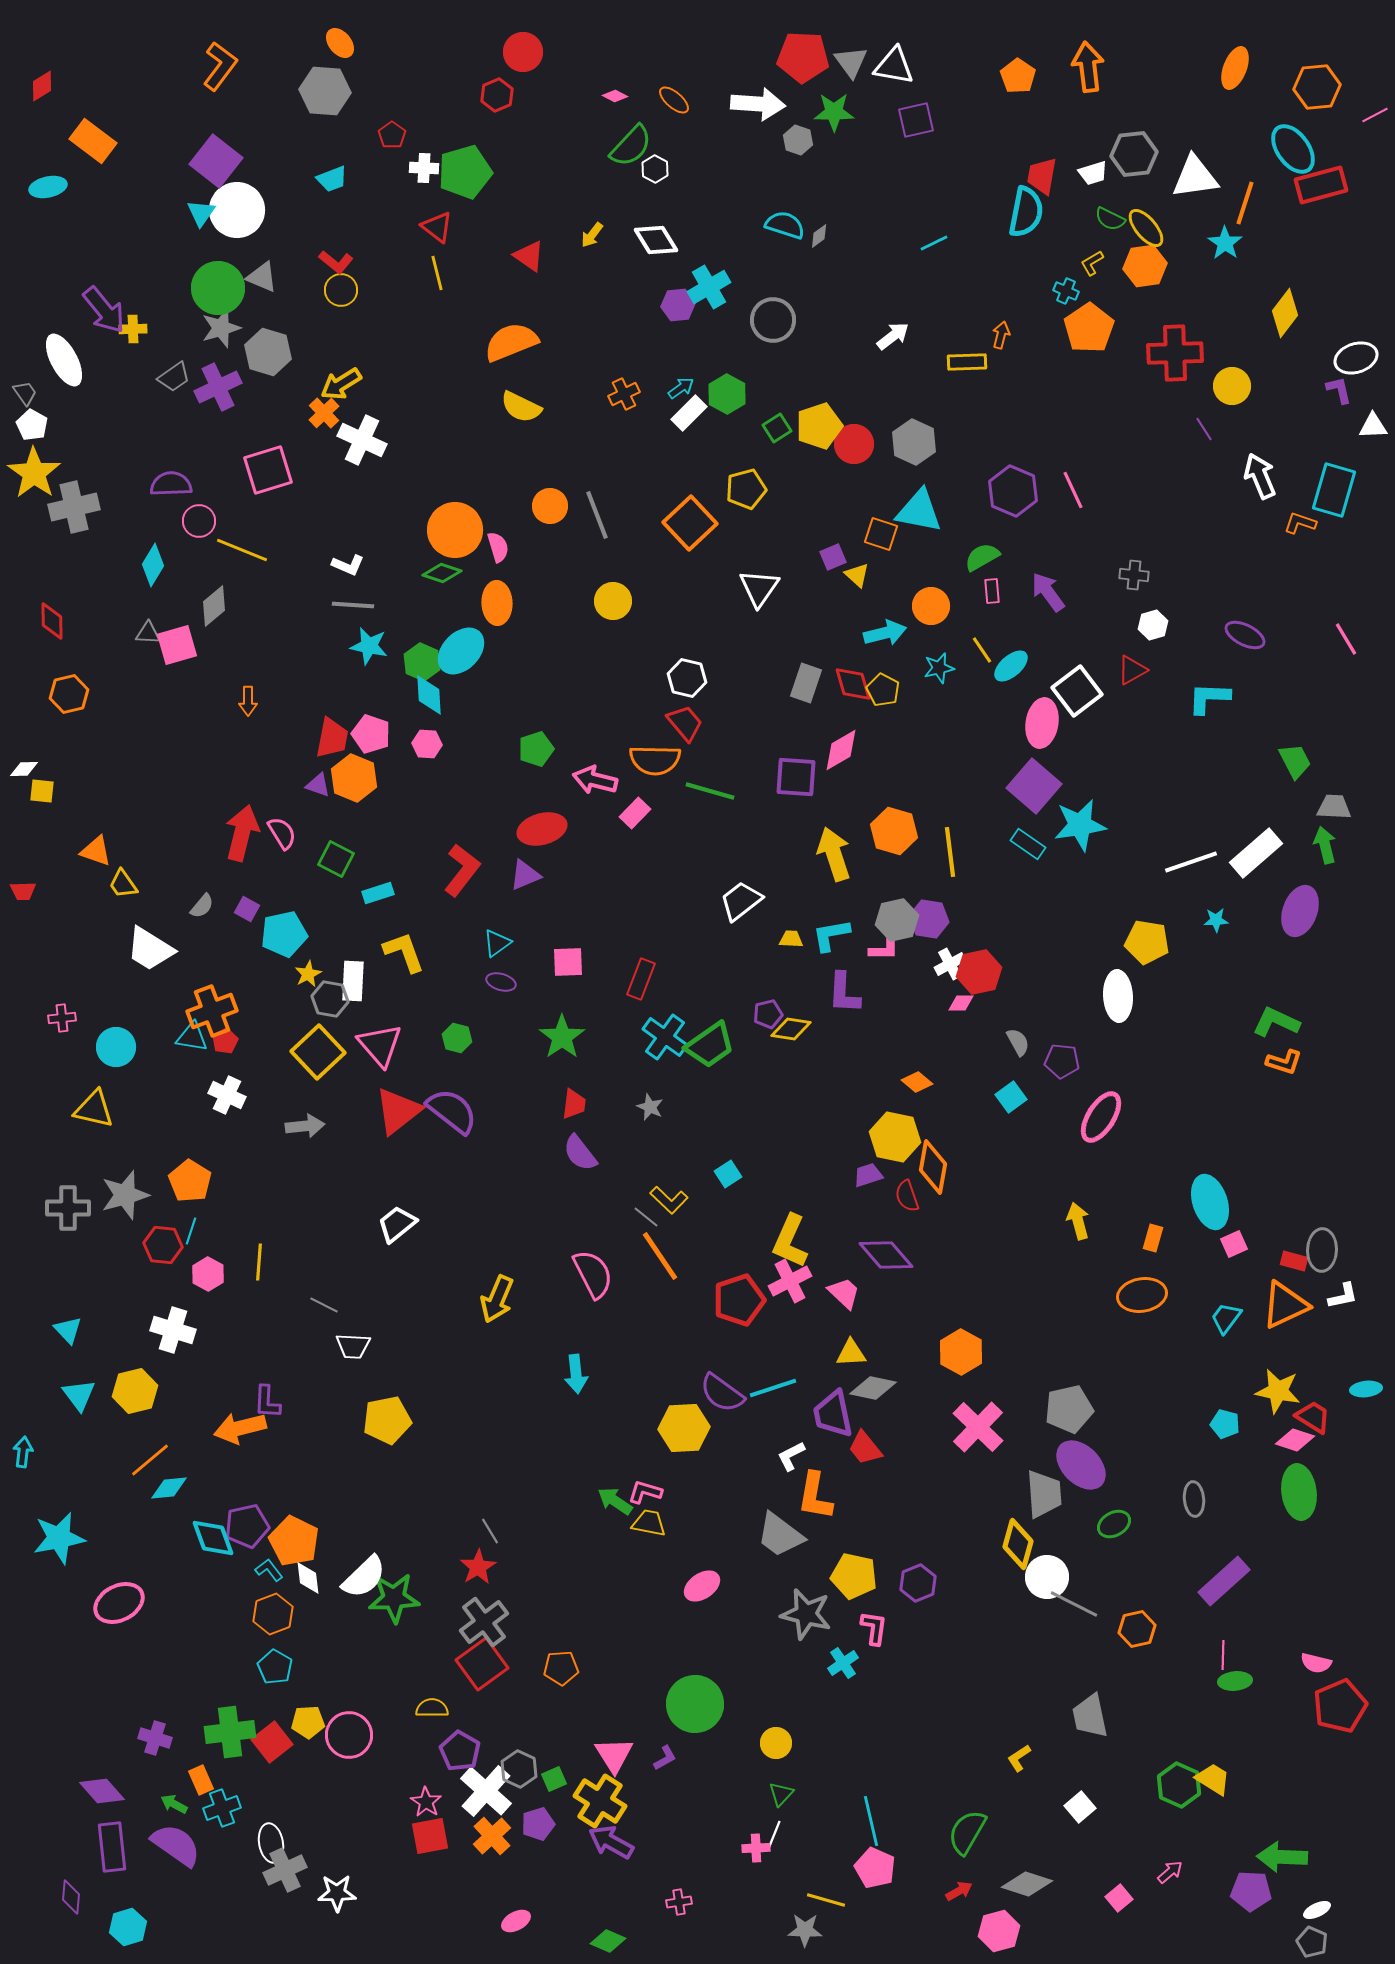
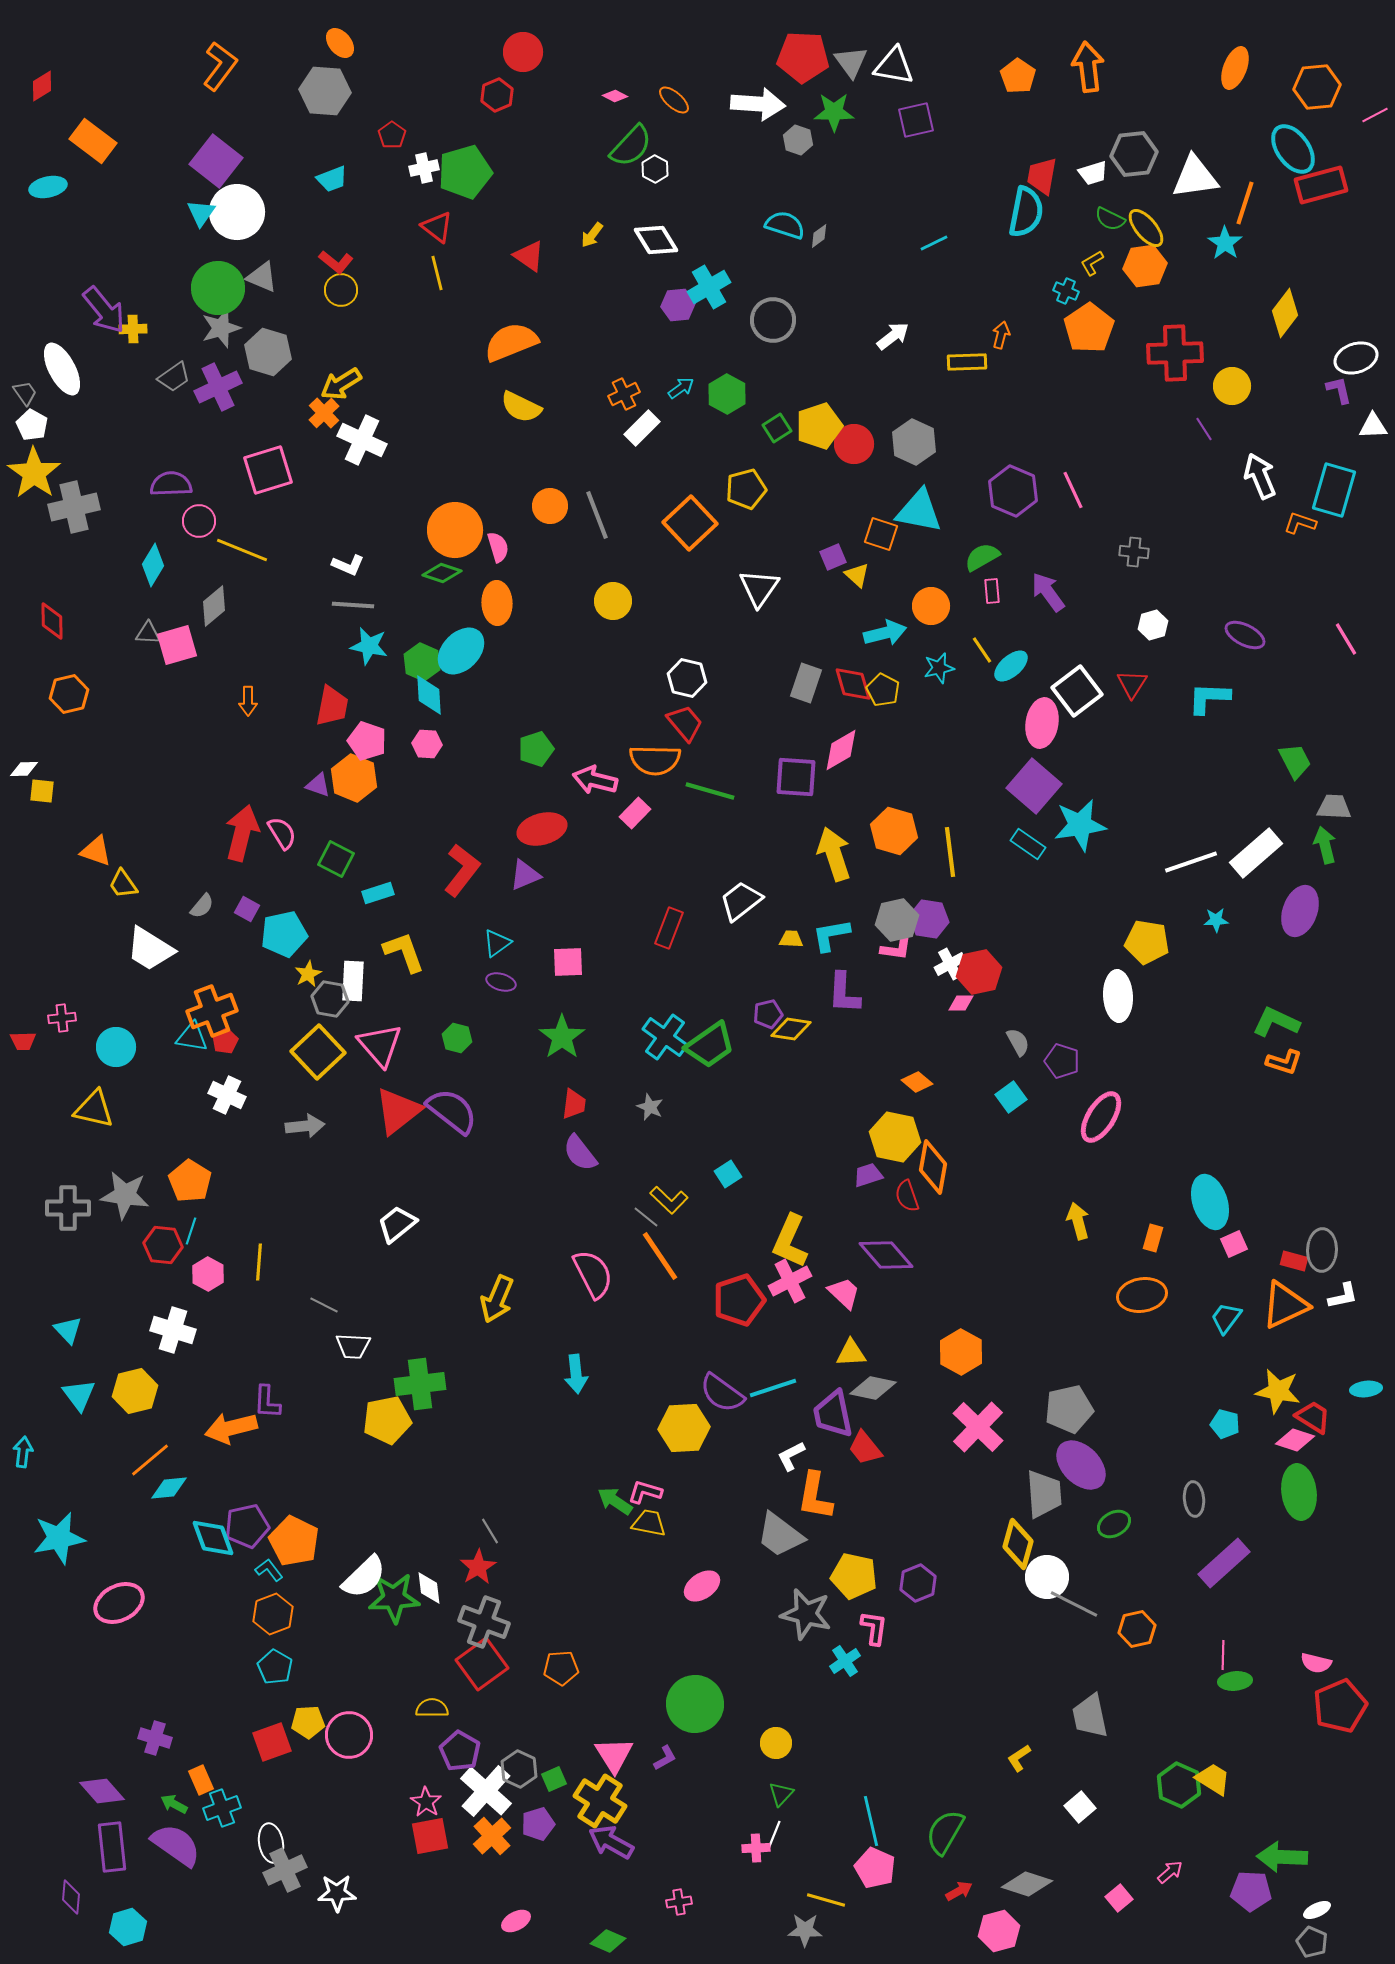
white cross at (424, 168): rotated 16 degrees counterclockwise
white circle at (237, 210): moved 2 px down
white ellipse at (64, 360): moved 2 px left, 9 px down
white rectangle at (689, 413): moved 47 px left, 15 px down
gray cross at (1134, 575): moved 23 px up
red triangle at (1132, 670): moved 14 px down; rotated 28 degrees counterclockwise
pink pentagon at (371, 734): moved 4 px left, 7 px down
red trapezoid at (332, 738): moved 32 px up
red trapezoid at (23, 891): moved 150 px down
pink L-shape at (884, 949): moved 12 px right; rotated 8 degrees clockwise
red rectangle at (641, 979): moved 28 px right, 51 px up
purple pentagon at (1062, 1061): rotated 12 degrees clockwise
gray star at (125, 1195): rotated 24 degrees clockwise
orange arrow at (240, 1428): moved 9 px left
white diamond at (308, 1578): moved 121 px right, 10 px down
purple rectangle at (1224, 1581): moved 18 px up
gray cross at (484, 1622): rotated 33 degrees counterclockwise
cyan cross at (843, 1663): moved 2 px right, 2 px up
green cross at (230, 1732): moved 190 px right, 348 px up
red square at (272, 1742): rotated 18 degrees clockwise
green semicircle at (967, 1832): moved 22 px left
